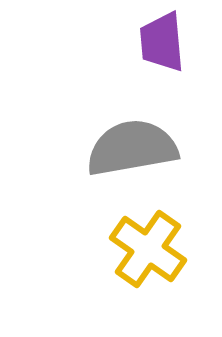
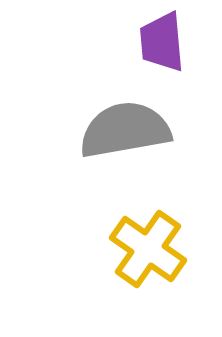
gray semicircle: moved 7 px left, 18 px up
